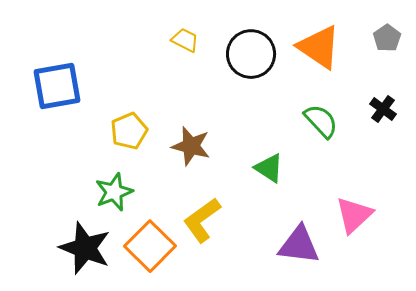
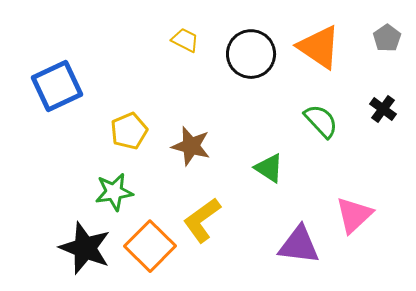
blue square: rotated 15 degrees counterclockwise
green star: rotated 12 degrees clockwise
